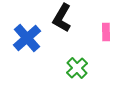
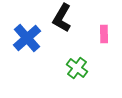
pink rectangle: moved 2 px left, 2 px down
green cross: rotated 10 degrees counterclockwise
